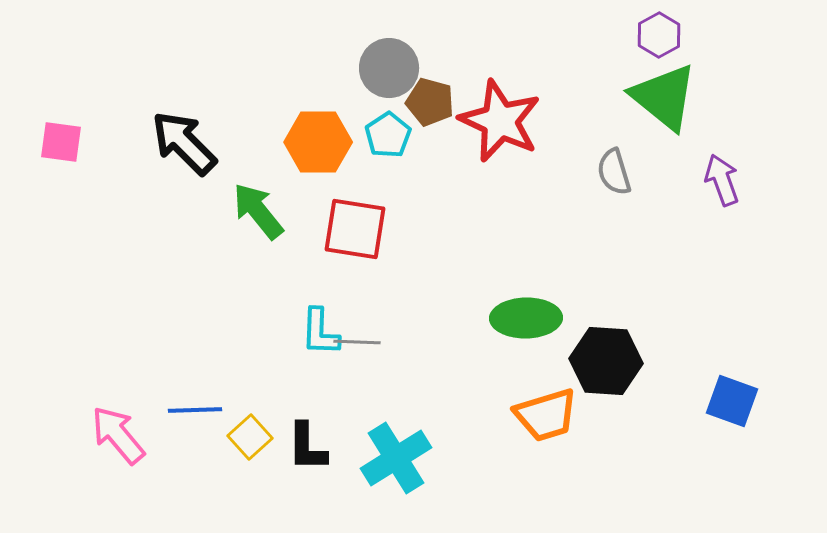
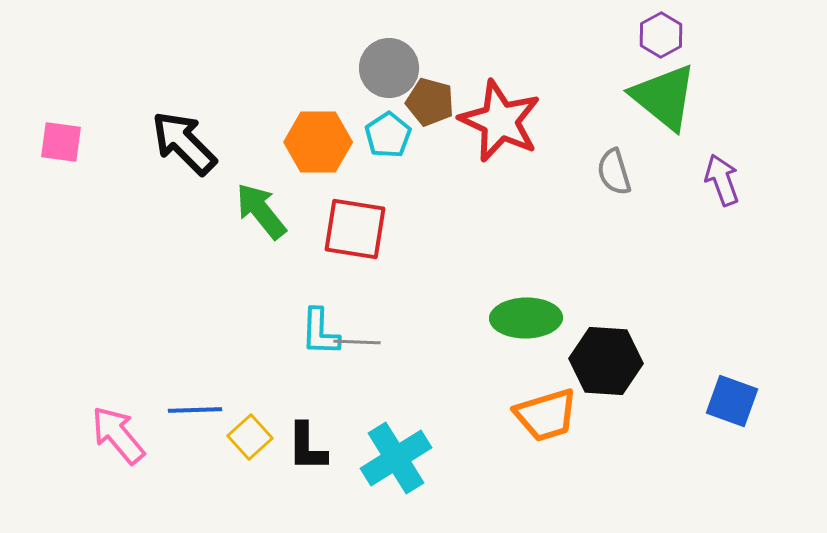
purple hexagon: moved 2 px right
green arrow: moved 3 px right
